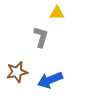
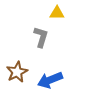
brown star: rotated 15 degrees counterclockwise
